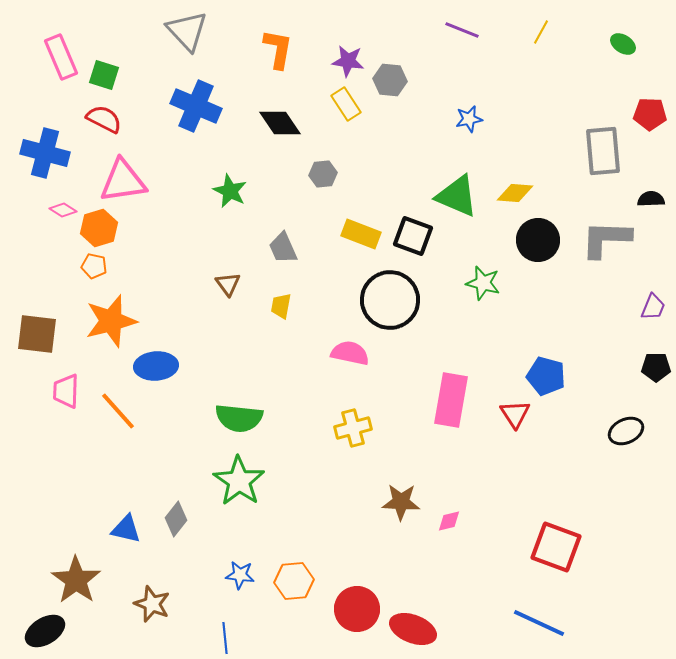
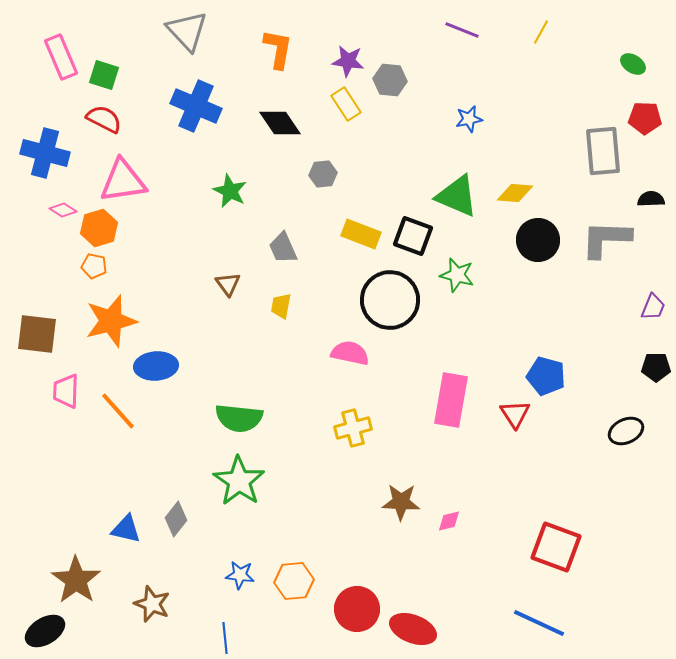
green ellipse at (623, 44): moved 10 px right, 20 px down
red pentagon at (650, 114): moved 5 px left, 4 px down
green star at (483, 283): moved 26 px left, 8 px up
